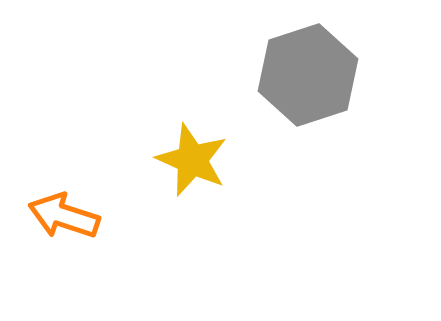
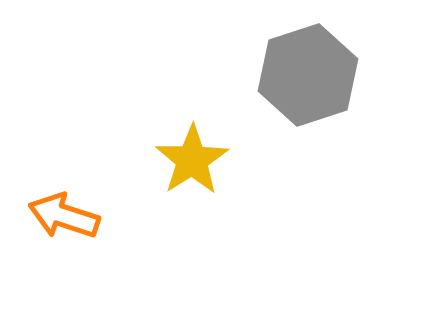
yellow star: rotated 16 degrees clockwise
